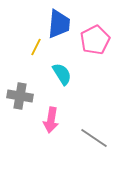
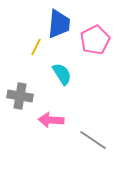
pink arrow: rotated 85 degrees clockwise
gray line: moved 1 px left, 2 px down
